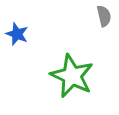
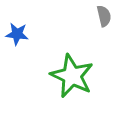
blue star: rotated 15 degrees counterclockwise
